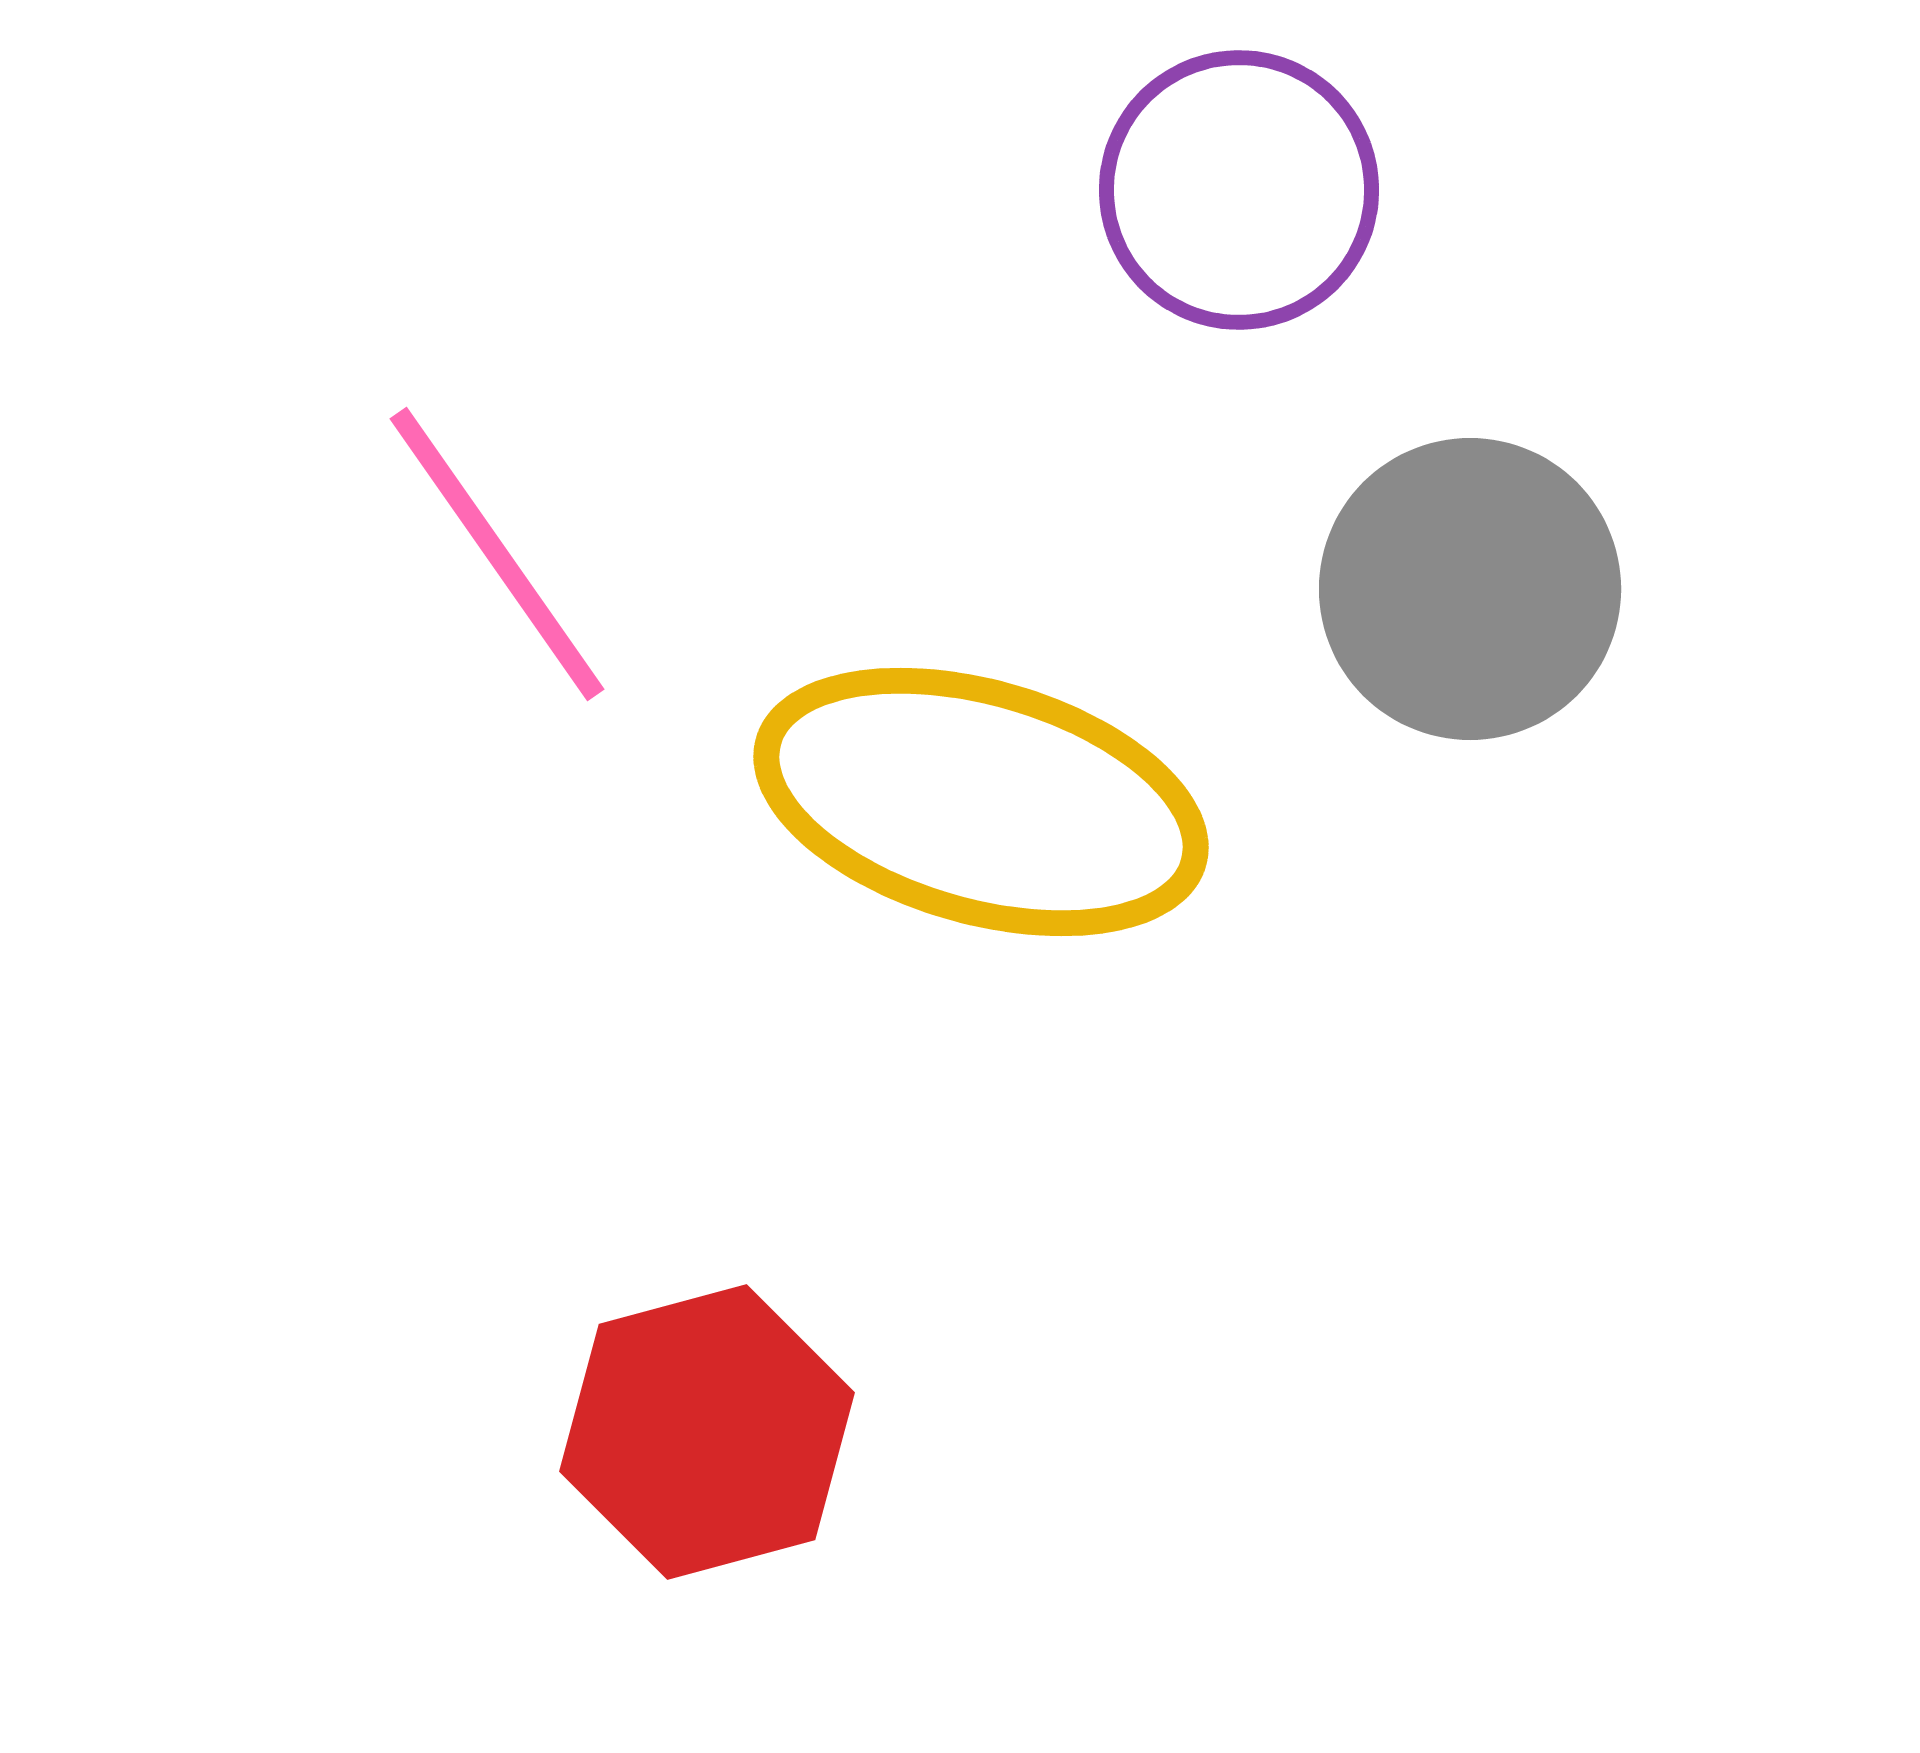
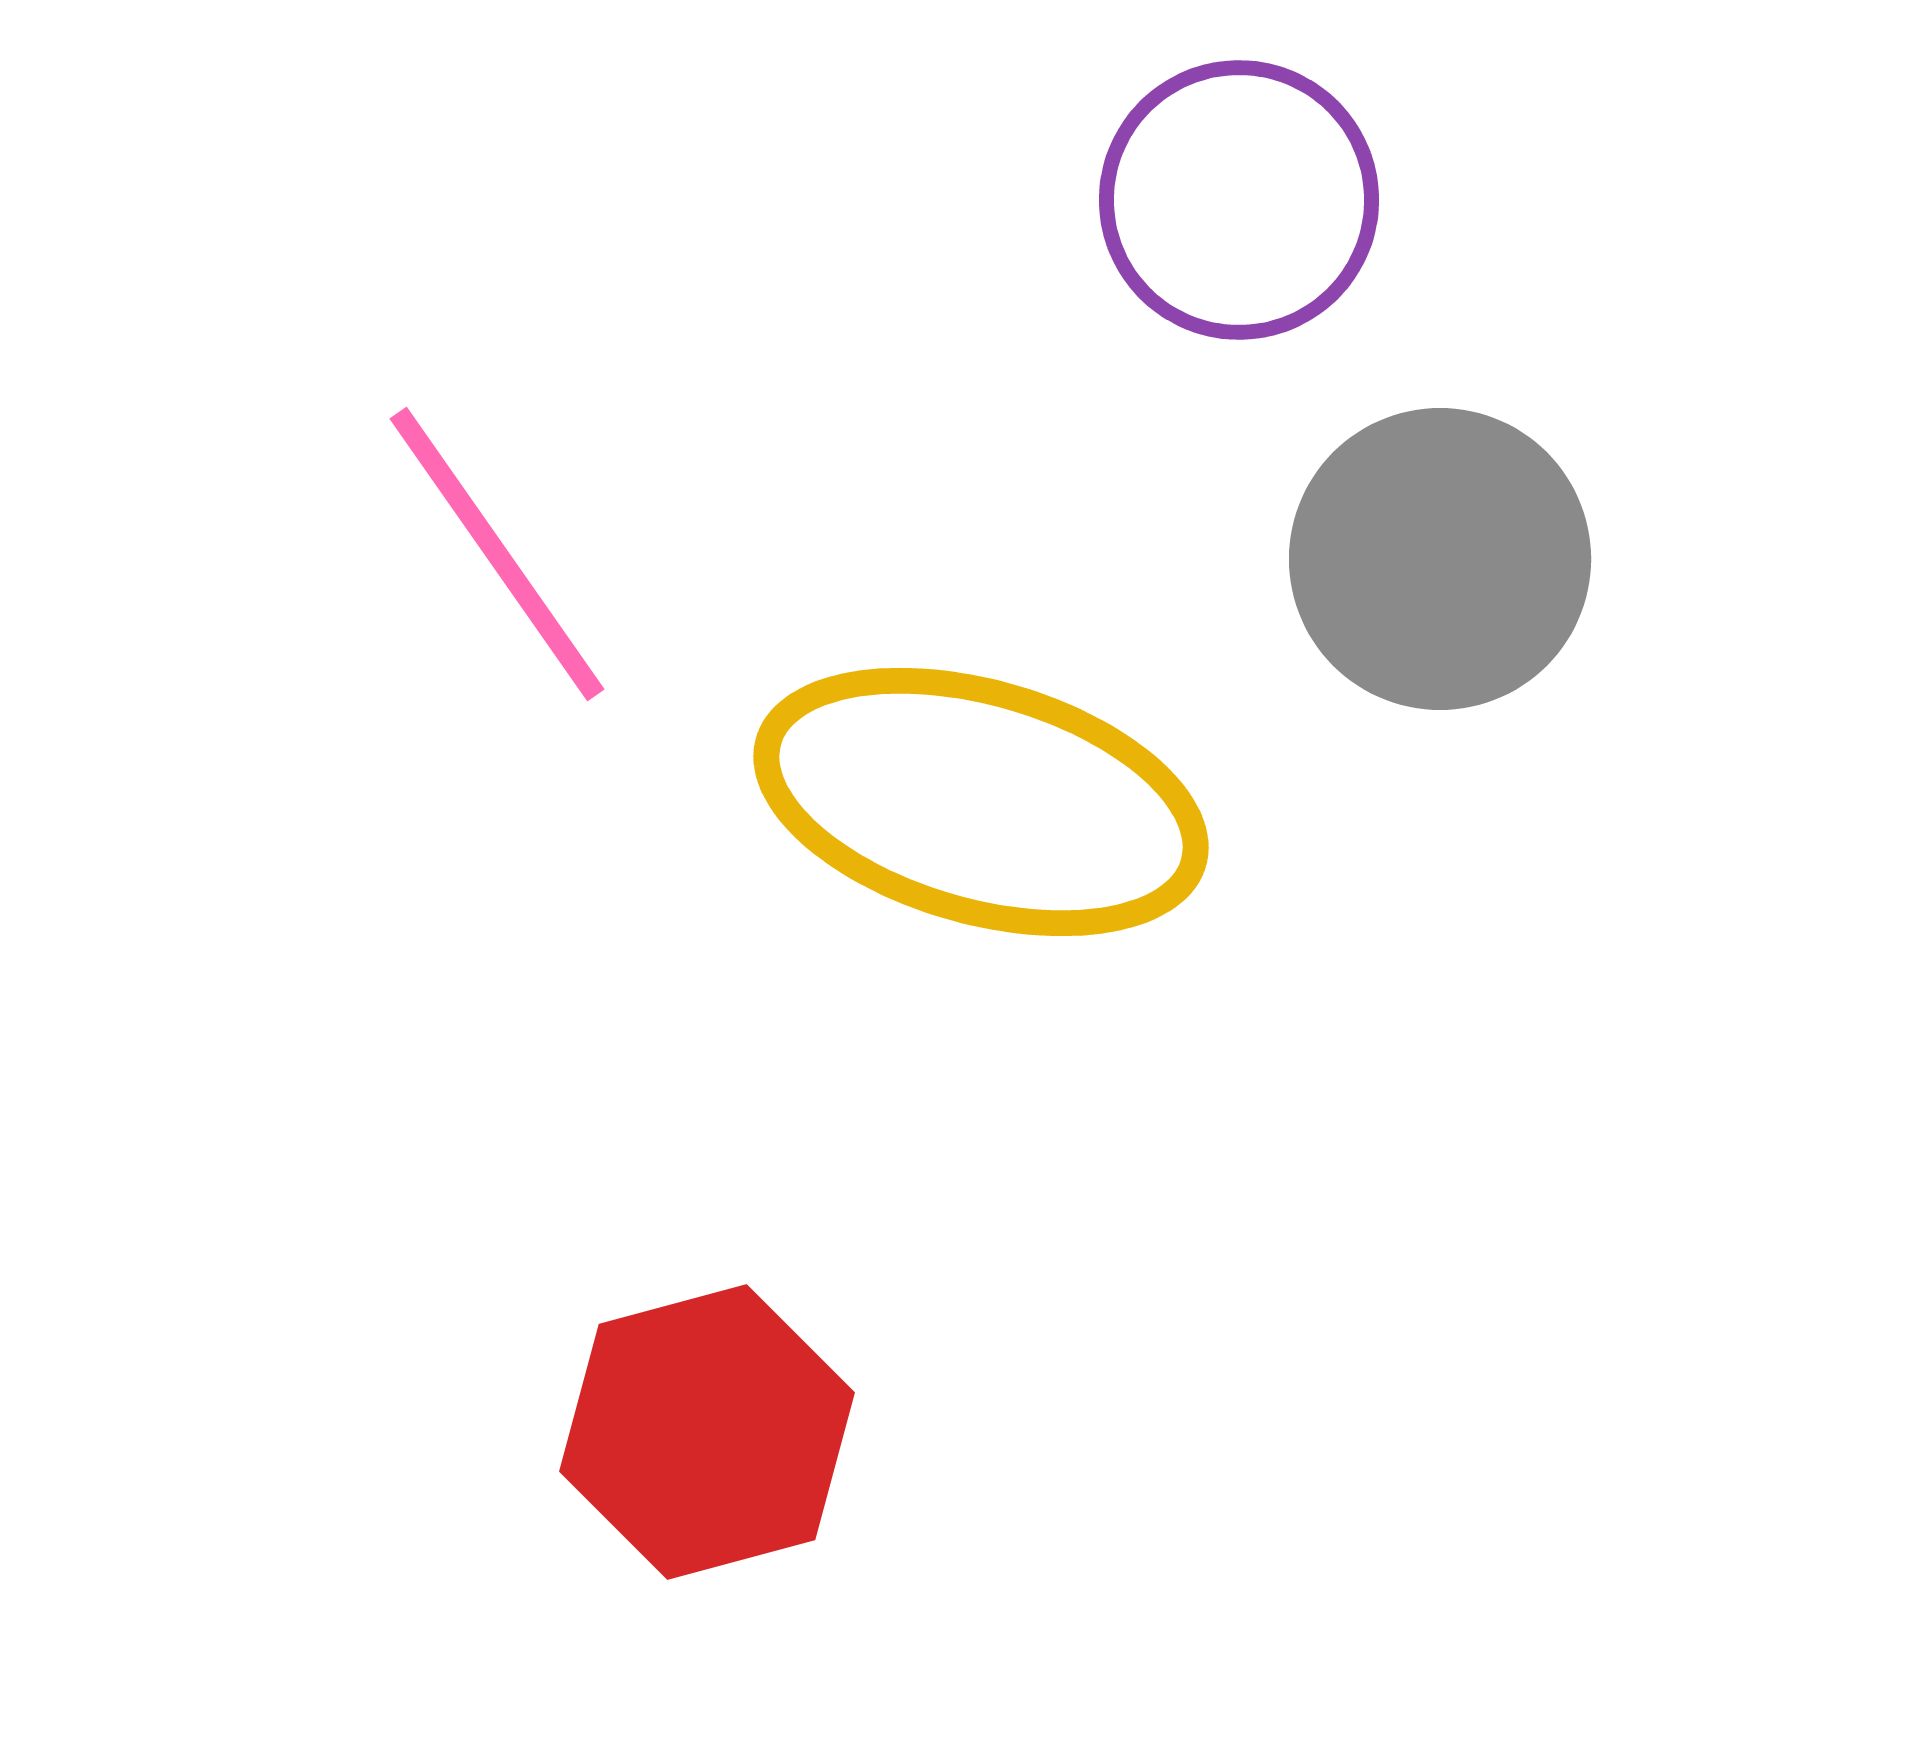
purple circle: moved 10 px down
gray circle: moved 30 px left, 30 px up
